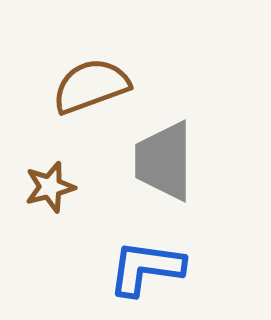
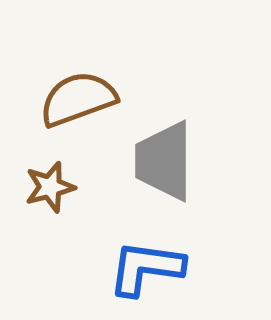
brown semicircle: moved 13 px left, 13 px down
